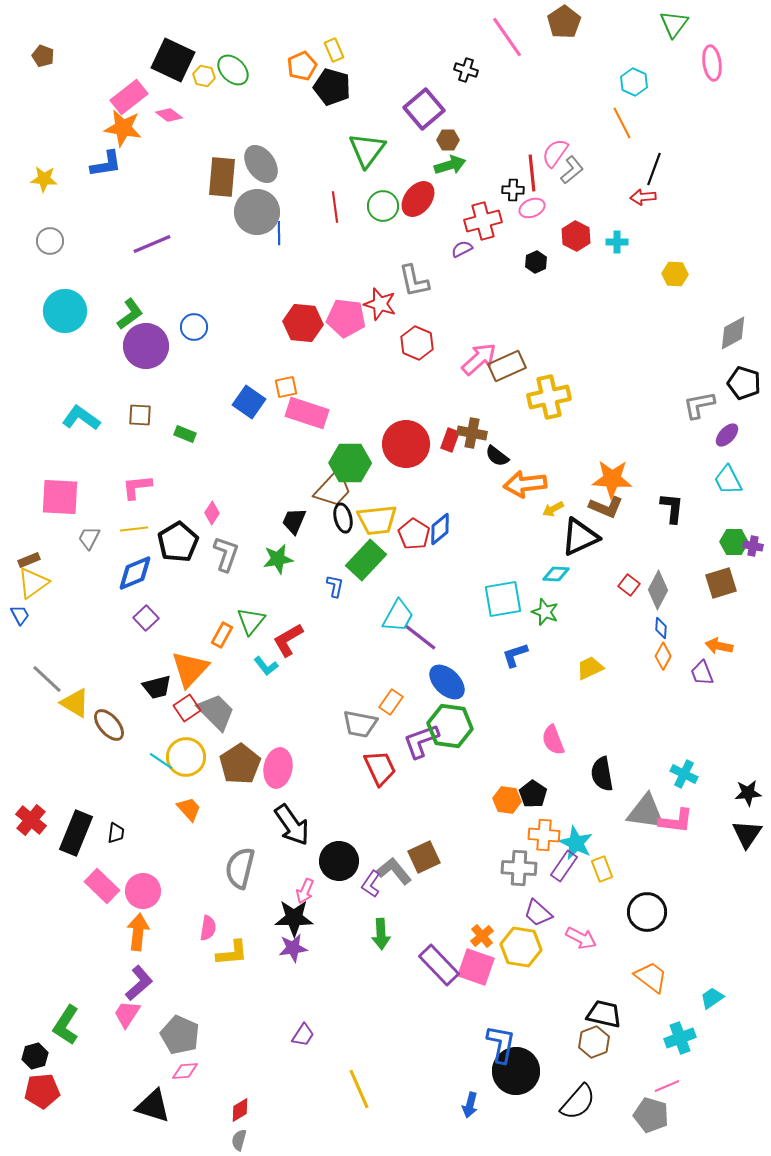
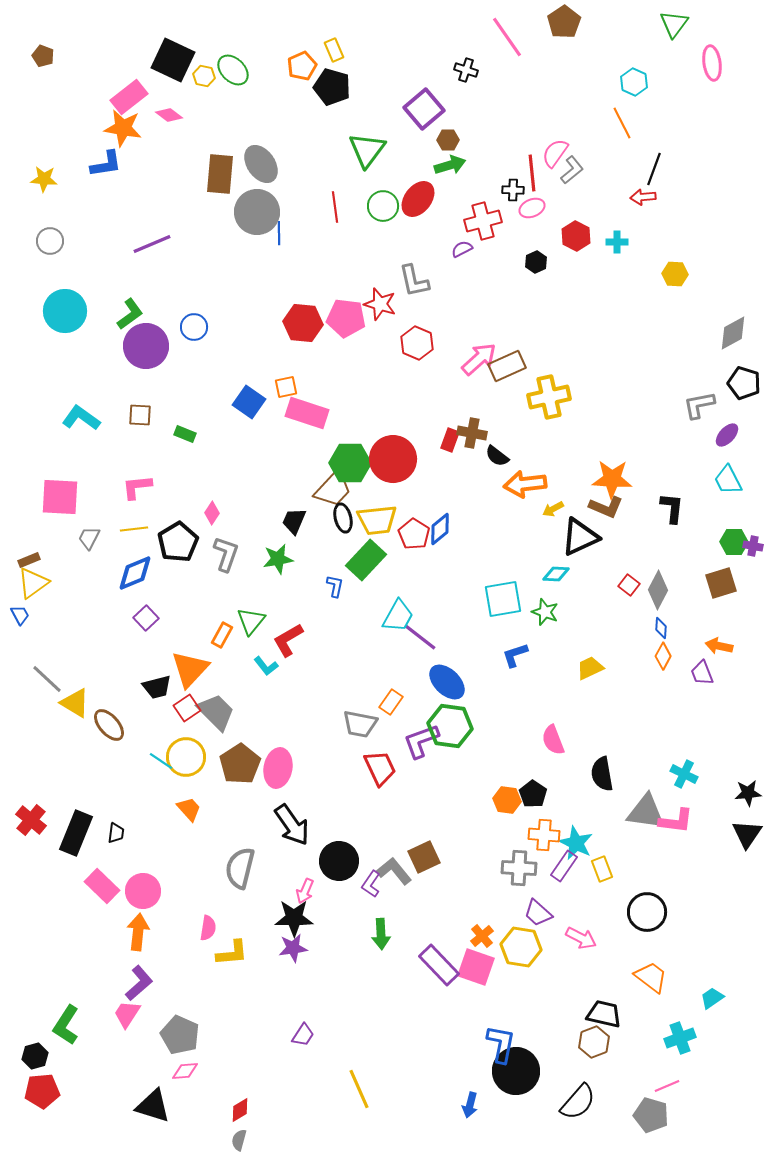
brown rectangle at (222, 177): moved 2 px left, 3 px up
red circle at (406, 444): moved 13 px left, 15 px down
